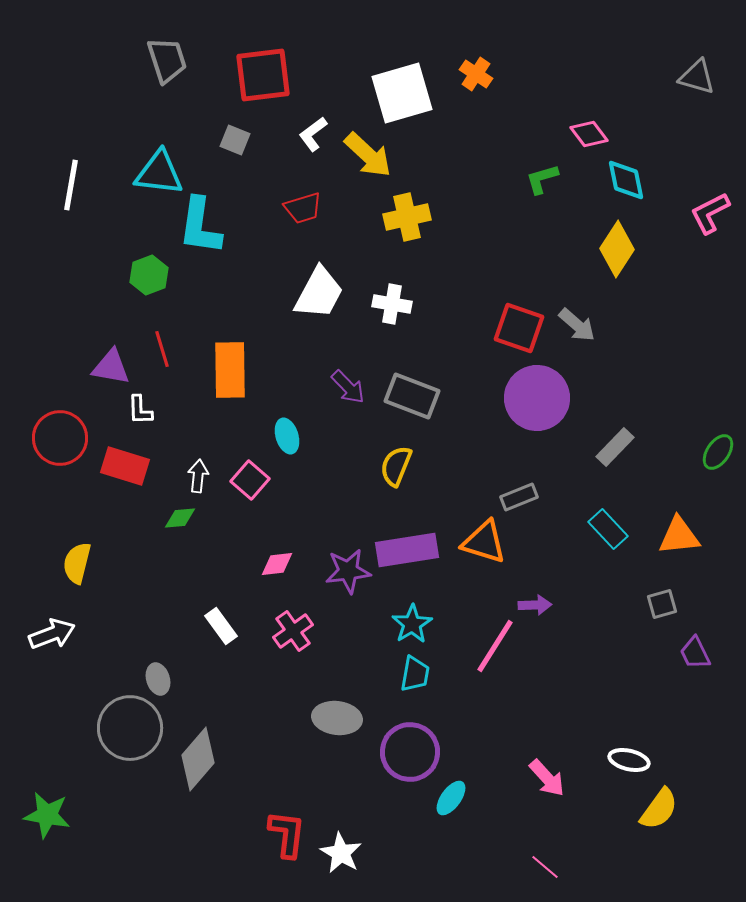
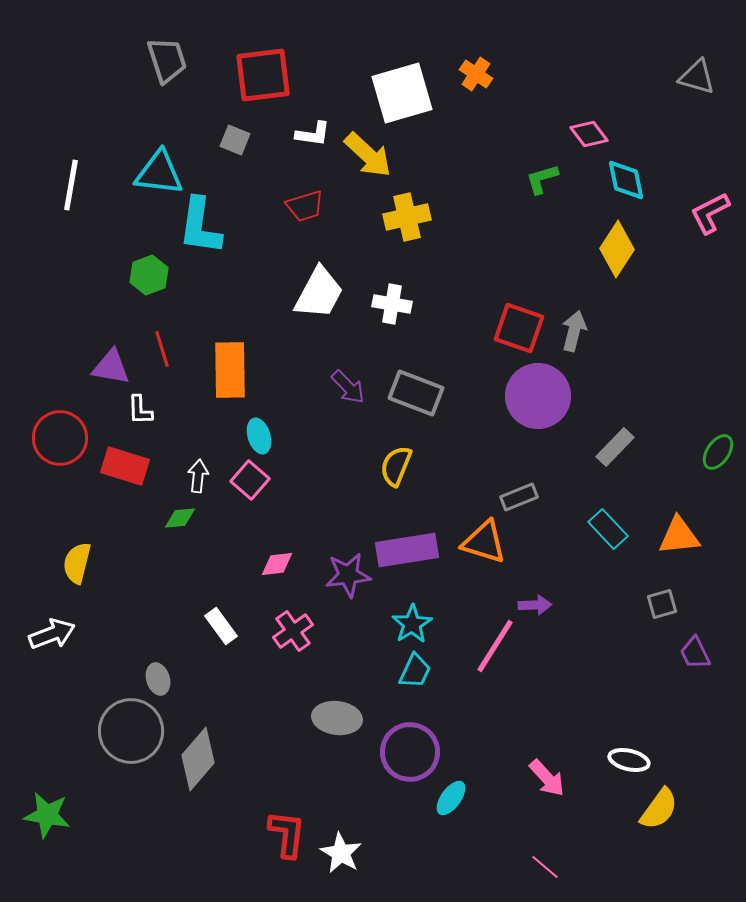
white L-shape at (313, 134): rotated 135 degrees counterclockwise
red trapezoid at (303, 208): moved 2 px right, 2 px up
gray arrow at (577, 325): moved 3 px left, 6 px down; rotated 117 degrees counterclockwise
gray rectangle at (412, 396): moved 4 px right, 3 px up
purple circle at (537, 398): moved 1 px right, 2 px up
cyan ellipse at (287, 436): moved 28 px left
purple star at (348, 571): moved 4 px down
cyan trapezoid at (415, 674): moved 3 px up; rotated 15 degrees clockwise
gray circle at (130, 728): moved 1 px right, 3 px down
